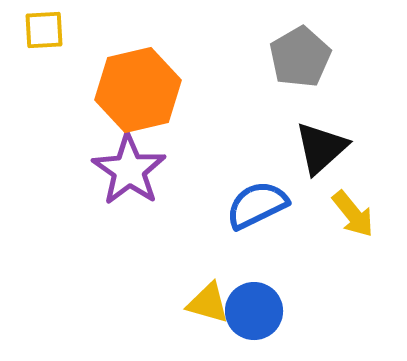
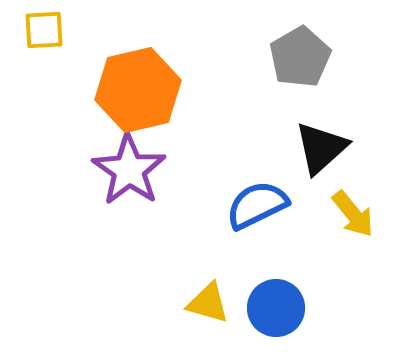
blue circle: moved 22 px right, 3 px up
